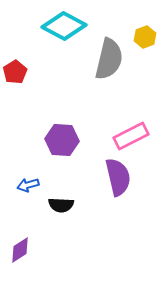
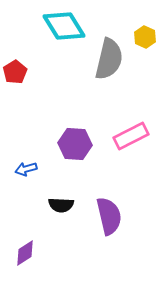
cyan diamond: rotated 30 degrees clockwise
yellow hexagon: rotated 15 degrees counterclockwise
purple hexagon: moved 13 px right, 4 px down
purple semicircle: moved 9 px left, 39 px down
blue arrow: moved 2 px left, 16 px up
purple diamond: moved 5 px right, 3 px down
